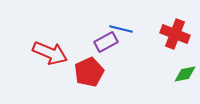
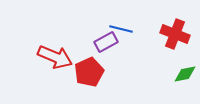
red arrow: moved 5 px right, 4 px down
